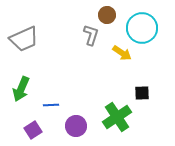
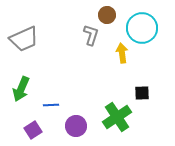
yellow arrow: rotated 132 degrees counterclockwise
